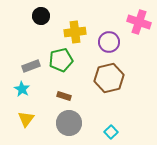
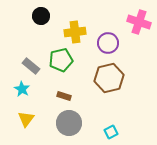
purple circle: moved 1 px left, 1 px down
gray rectangle: rotated 60 degrees clockwise
cyan square: rotated 16 degrees clockwise
